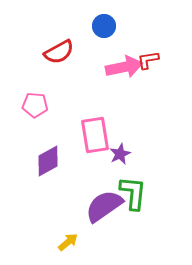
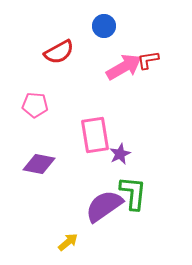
pink arrow: rotated 18 degrees counterclockwise
purple diamond: moved 9 px left, 3 px down; rotated 40 degrees clockwise
